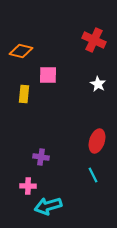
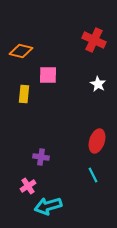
pink cross: rotated 35 degrees counterclockwise
